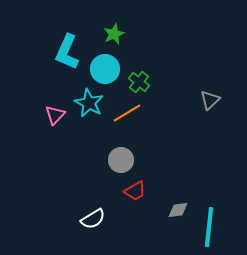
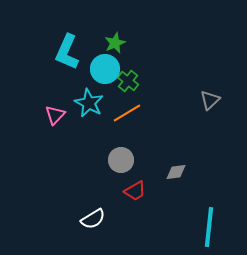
green star: moved 1 px right, 9 px down
green cross: moved 11 px left, 1 px up
gray diamond: moved 2 px left, 38 px up
